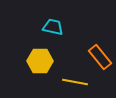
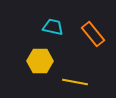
orange rectangle: moved 7 px left, 23 px up
